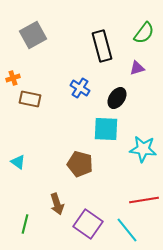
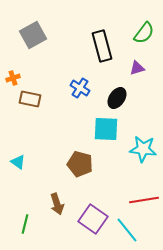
purple square: moved 5 px right, 5 px up
